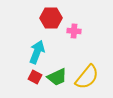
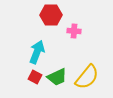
red hexagon: moved 3 px up
